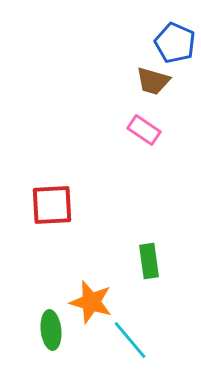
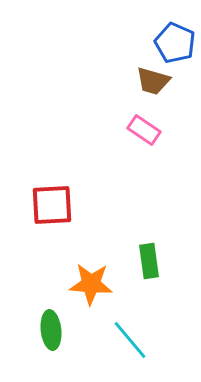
orange star: moved 18 px up; rotated 12 degrees counterclockwise
